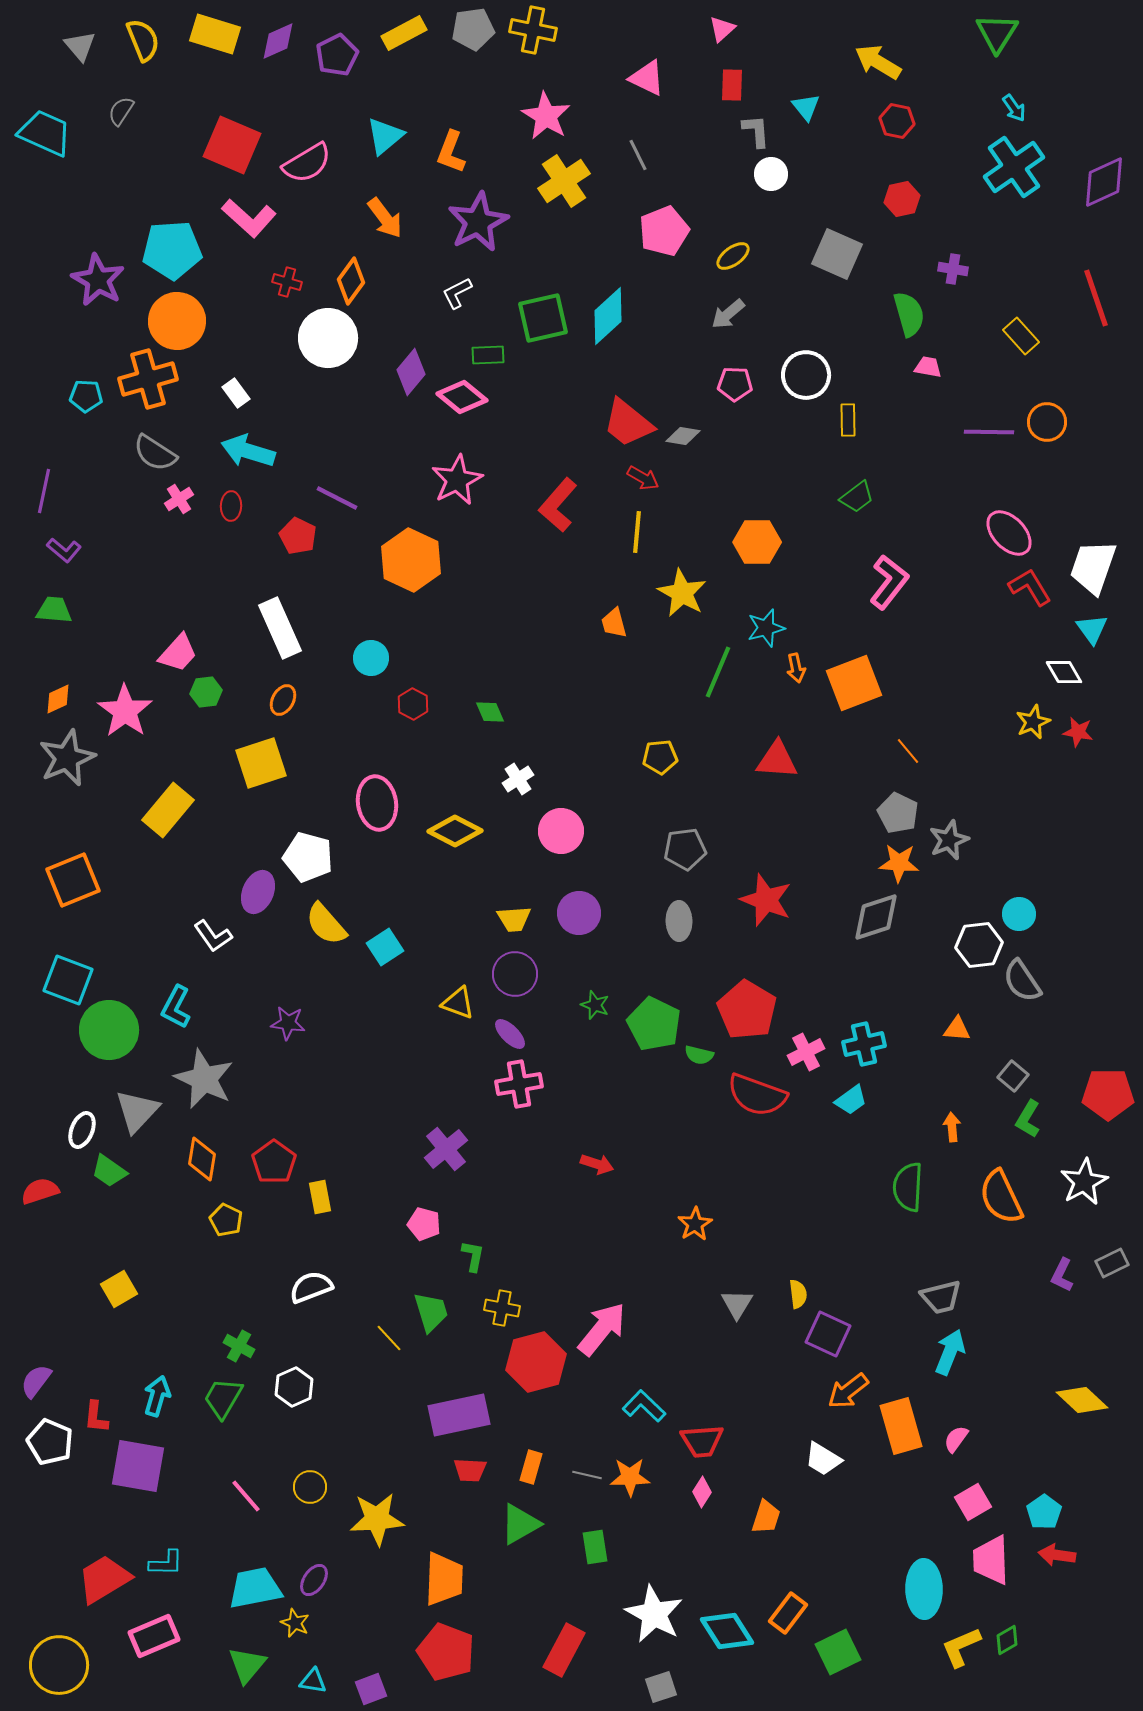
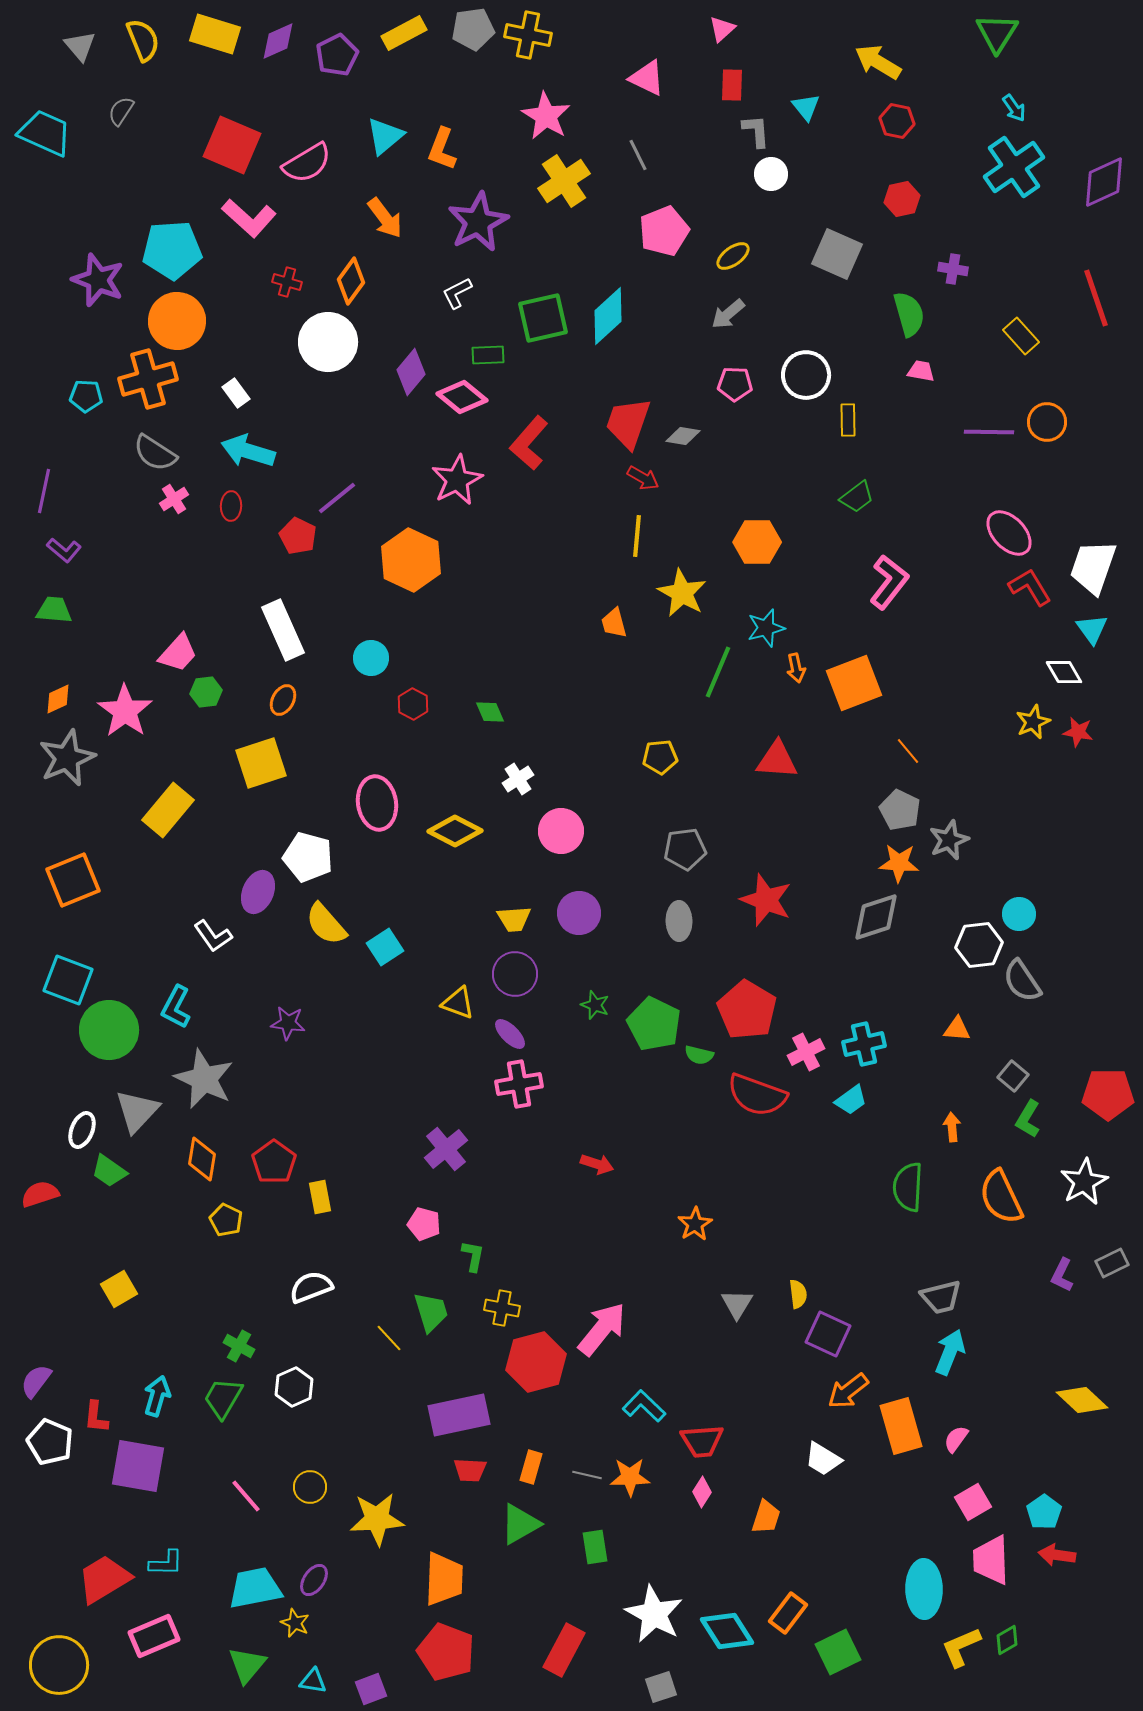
yellow cross at (533, 30): moved 5 px left, 5 px down
orange L-shape at (451, 152): moved 9 px left, 3 px up
purple star at (98, 280): rotated 8 degrees counterclockwise
white circle at (328, 338): moved 4 px down
pink trapezoid at (928, 367): moved 7 px left, 4 px down
red trapezoid at (628, 423): rotated 70 degrees clockwise
purple line at (337, 498): rotated 66 degrees counterclockwise
pink cross at (179, 499): moved 5 px left
red L-shape at (558, 505): moved 29 px left, 62 px up
yellow line at (637, 532): moved 4 px down
white rectangle at (280, 628): moved 3 px right, 2 px down
gray pentagon at (898, 813): moved 2 px right, 3 px up
red semicircle at (40, 1191): moved 3 px down
